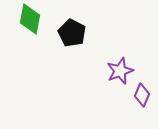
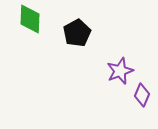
green diamond: rotated 8 degrees counterclockwise
black pentagon: moved 5 px right; rotated 16 degrees clockwise
